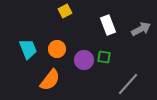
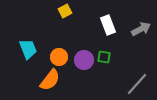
orange circle: moved 2 px right, 8 px down
gray line: moved 9 px right
